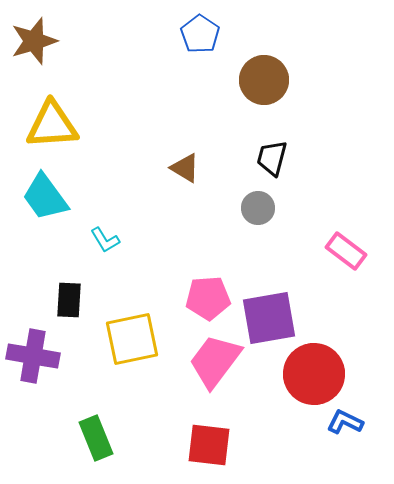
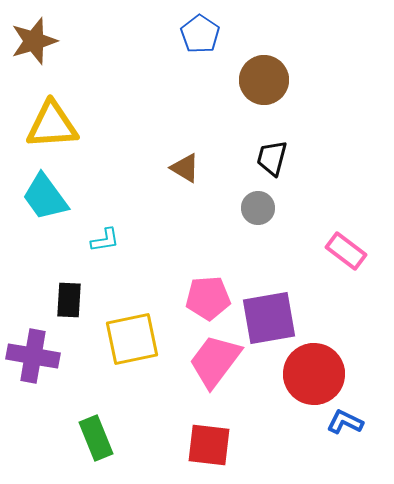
cyan L-shape: rotated 68 degrees counterclockwise
